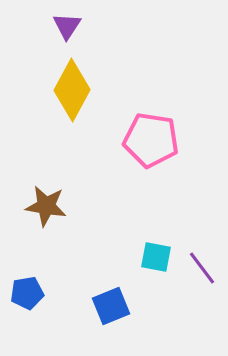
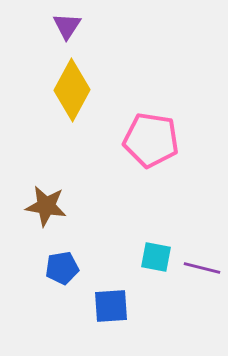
purple line: rotated 39 degrees counterclockwise
blue pentagon: moved 35 px right, 25 px up
blue square: rotated 18 degrees clockwise
